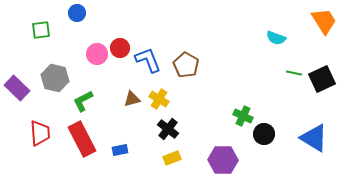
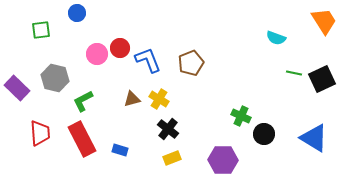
brown pentagon: moved 5 px right, 2 px up; rotated 20 degrees clockwise
green cross: moved 2 px left
blue rectangle: rotated 28 degrees clockwise
